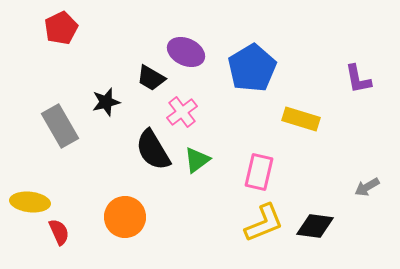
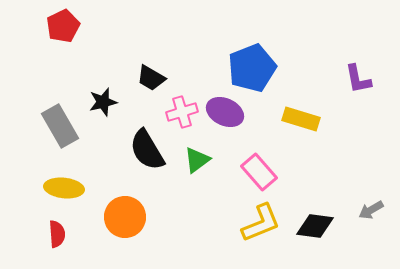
red pentagon: moved 2 px right, 2 px up
purple ellipse: moved 39 px right, 60 px down
blue pentagon: rotated 9 degrees clockwise
black star: moved 3 px left
pink cross: rotated 20 degrees clockwise
black semicircle: moved 6 px left
pink rectangle: rotated 54 degrees counterclockwise
gray arrow: moved 4 px right, 23 px down
yellow ellipse: moved 34 px right, 14 px up
yellow L-shape: moved 3 px left
red semicircle: moved 2 px left, 2 px down; rotated 20 degrees clockwise
